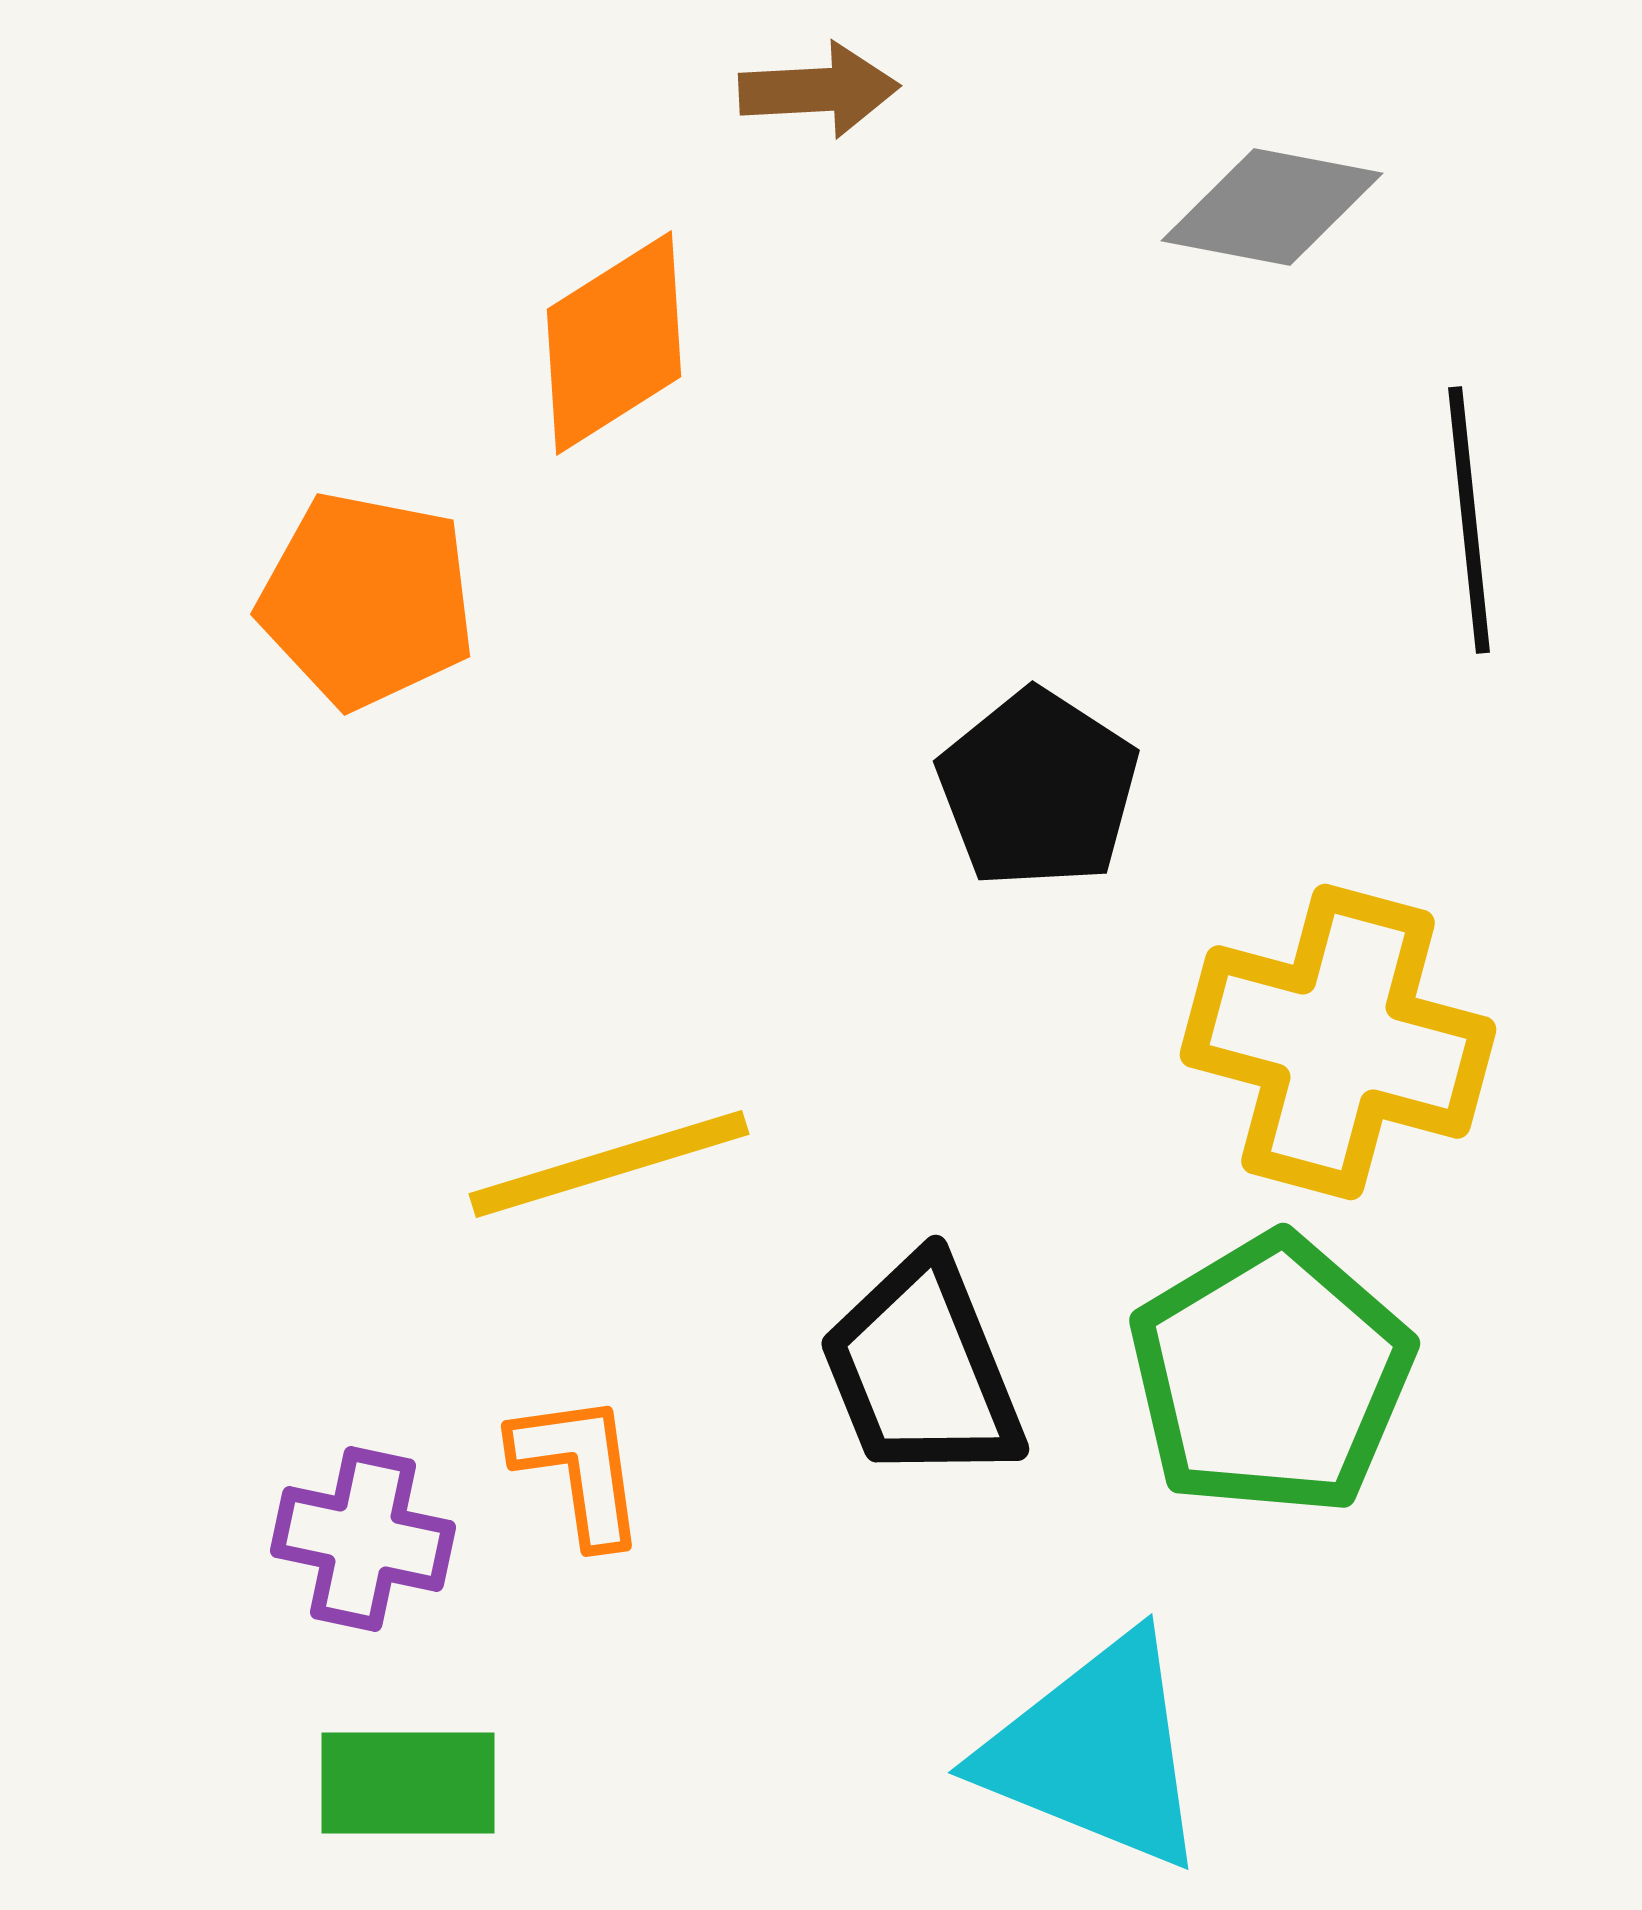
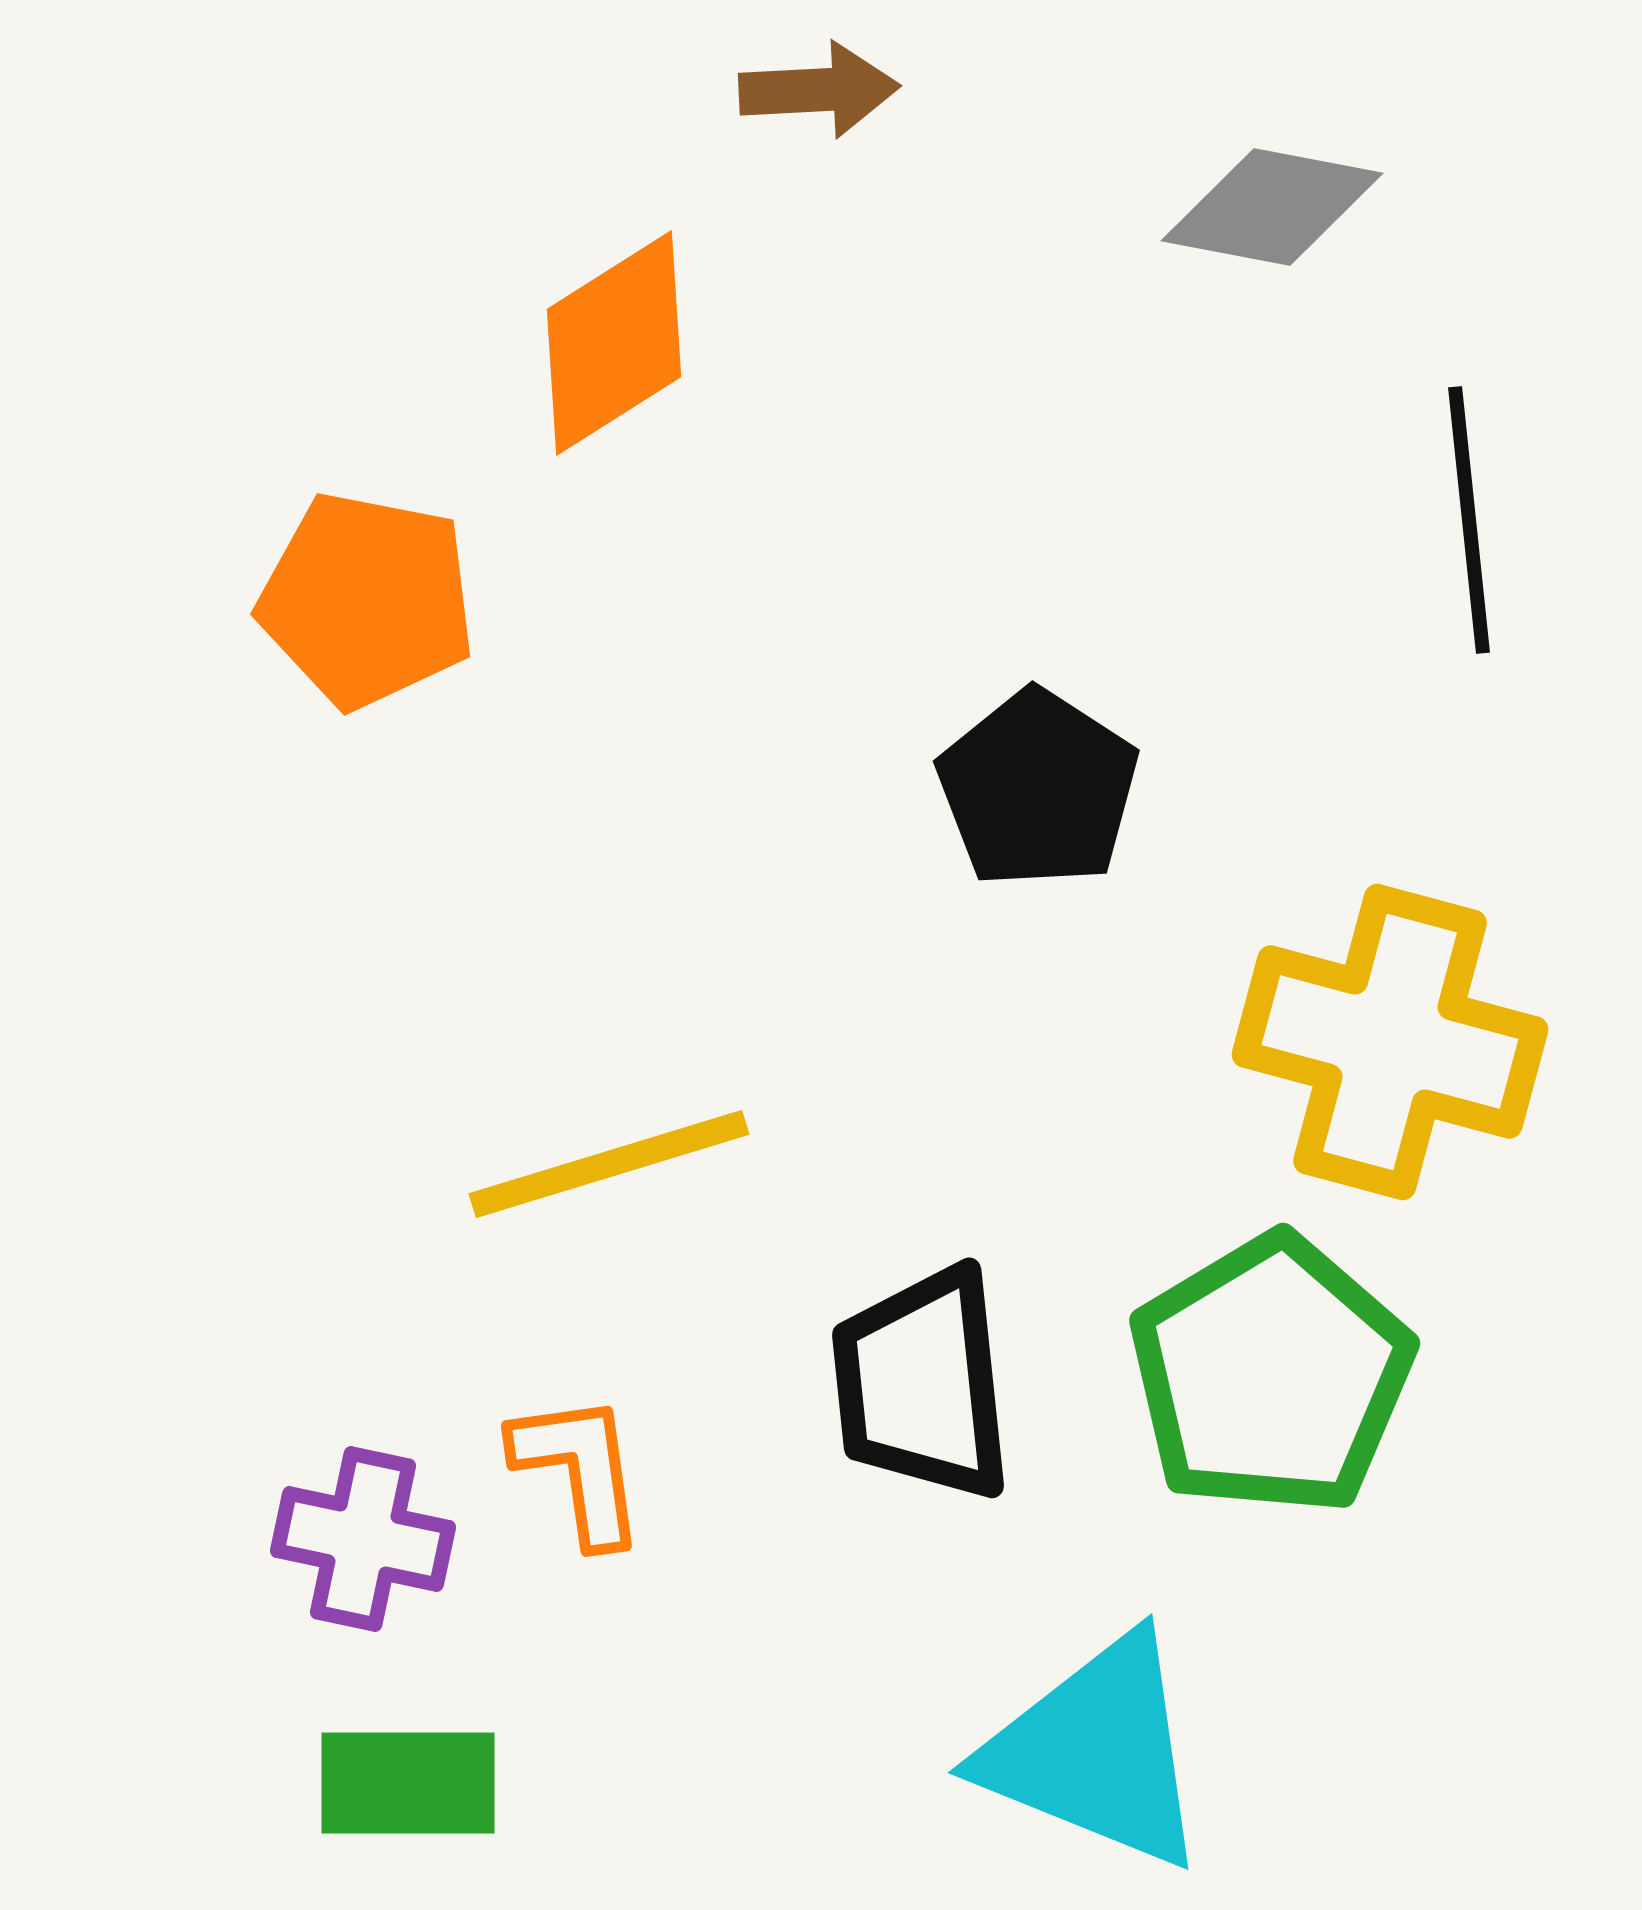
yellow cross: moved 52 px right
black trapezoid: moved 14 px down; rotated 16 degrees clockwise
